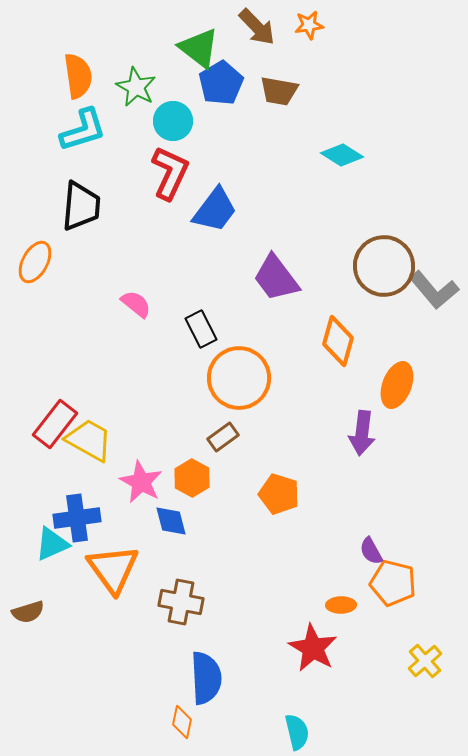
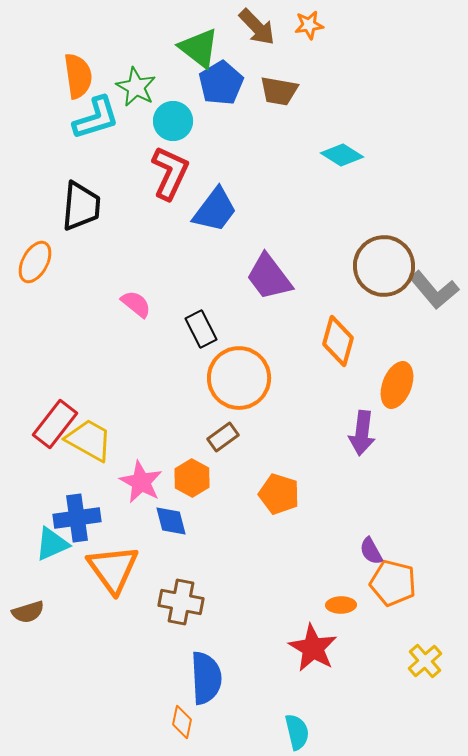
cyan L-shape at (83, 130): moved 13 px right, 12 px up
purple trapezoid at (276, 278): moved 7 px left, 1 px up
